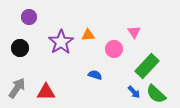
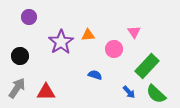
black circle: moved 8 px down
blue arrow: moved 5 px left
